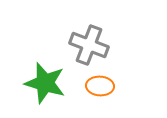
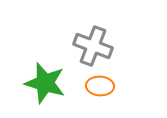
gray cross: moved 4 px right, 1 px down
